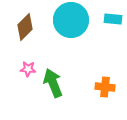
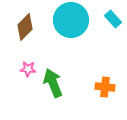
cyan rectangle: rotated 42 degrees clockwise
